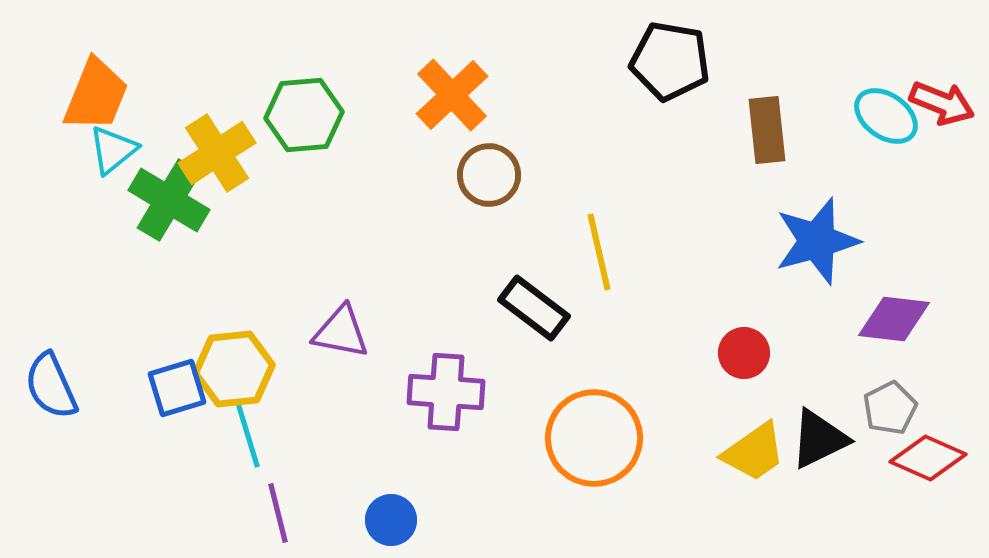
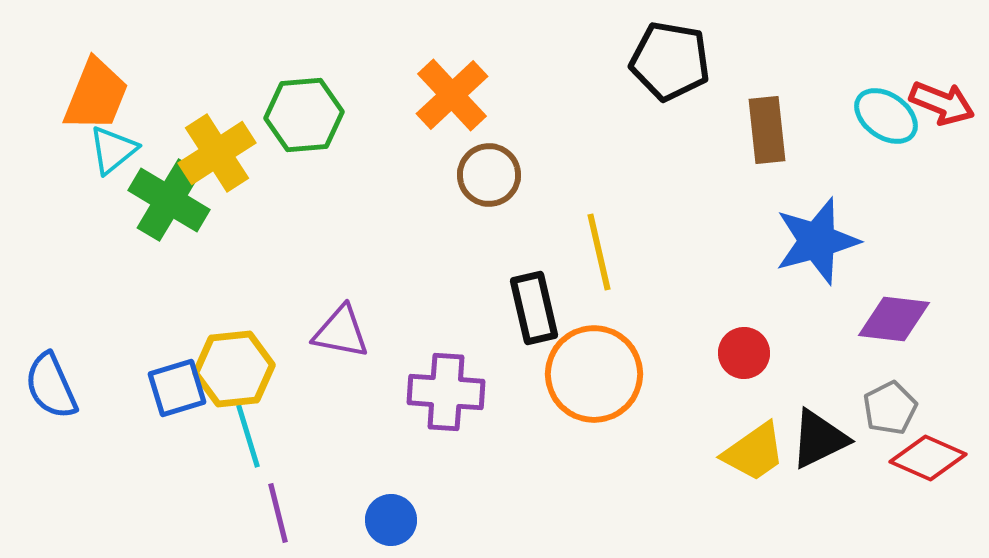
black rectangle: rotated 40 degrees clockwise
orange circle: moved 64 px up
